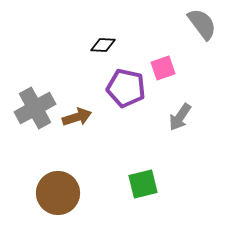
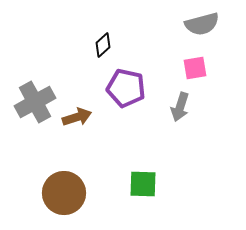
gray semicircle: rotated 112 degrees clockwise
black diamond: rotated 45 degrees counterclockwise
pink square: moved 32 px right; rotated 10 degrees clockwise
gray cross: moved 6 px up
gray arrow: moved 10 px up; rotated 16 degrees counterclockwise
green square: rotated 16 degrees clockwise
brown circle: moved 6 px right
